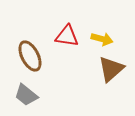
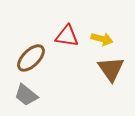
brown ellipse: moved 1 px right, 2 px down; rotated 72 degrees clockwise
brown triangle: rotated 24 degrees counterclockwise
